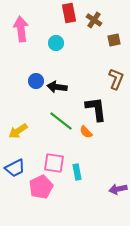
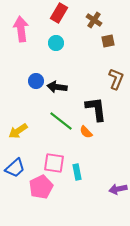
red rectangle: moved 10 px left; rotated 42 degrees clockwise
brown square: moved 6 px left, 1 px down
blue trapezoid: rotated 15 degrees counterclockwise
